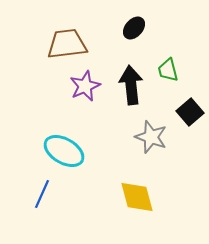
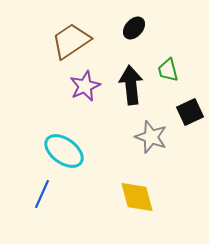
brown trapezoid: moved 4 px right, 3 px up; rotated 27 degrees counterclockwise
black square: rotated 16 degrees clockwise
cyan ellipse: rotated 6 degrees clockwise
